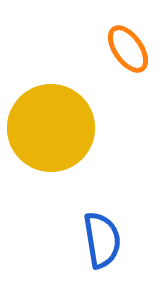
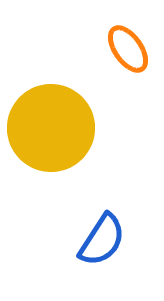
blue semicircle: rotated 42 degrees clockwise
